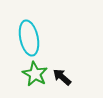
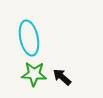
green star: moved 1 px left; rotated 25 degrees counterclockwise
